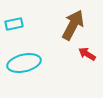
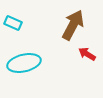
cyan rectangle: moved 1 px left, 1 px up; rotated 36 degrees clockwise
